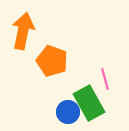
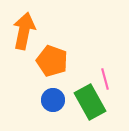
orange arrow: moved 1 px right
green rectangle: moved 1 px right, 1 px up
blue circle: moved 15 px left, 12 px up
